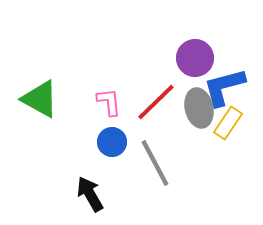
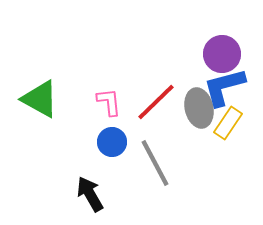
purple circle: moved 27 px right, 4 px up
